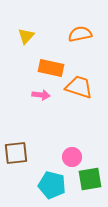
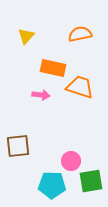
orange rectangle: moved 2 px right
orange trapezoid: moved 1 px right
brown square: moved 2 px right, 7 px up
pink circle: moved 1 px left, 4 px down
green square: moved 1 px right, 2 px down
cyan pentagon: rotated 12 degrees counterclockwise
